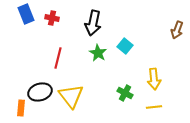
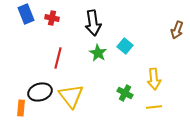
black arrow: rotated 20 degrees counterclockwise
